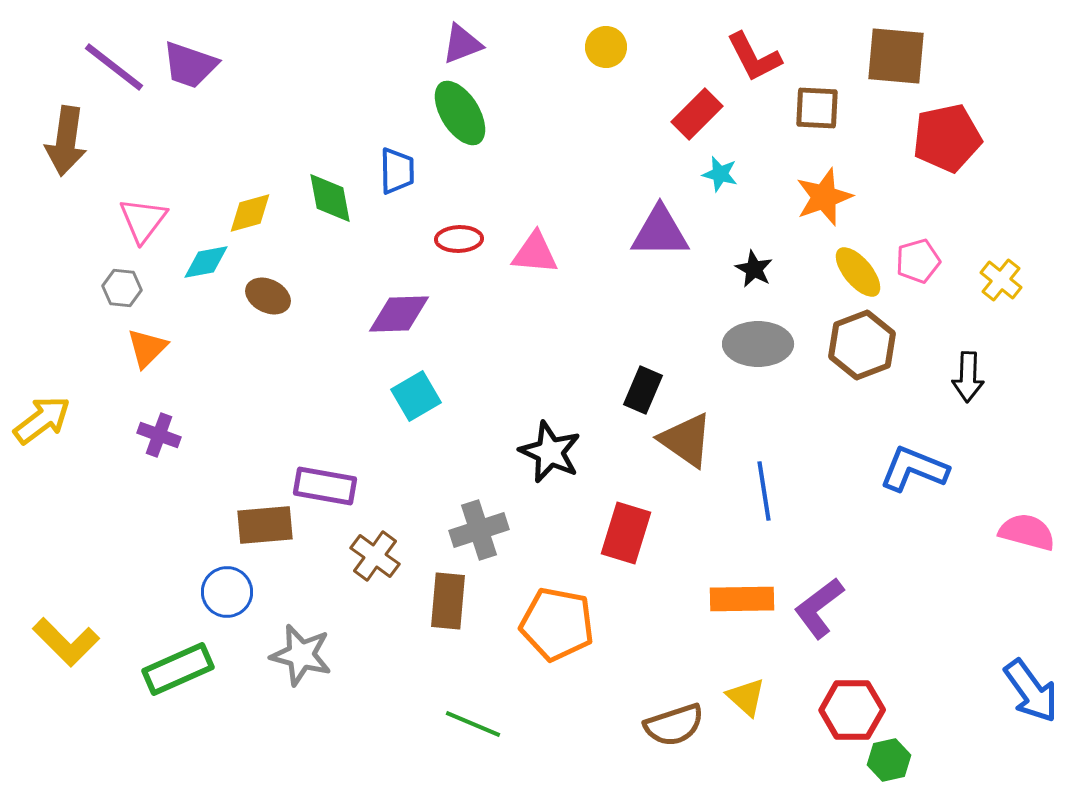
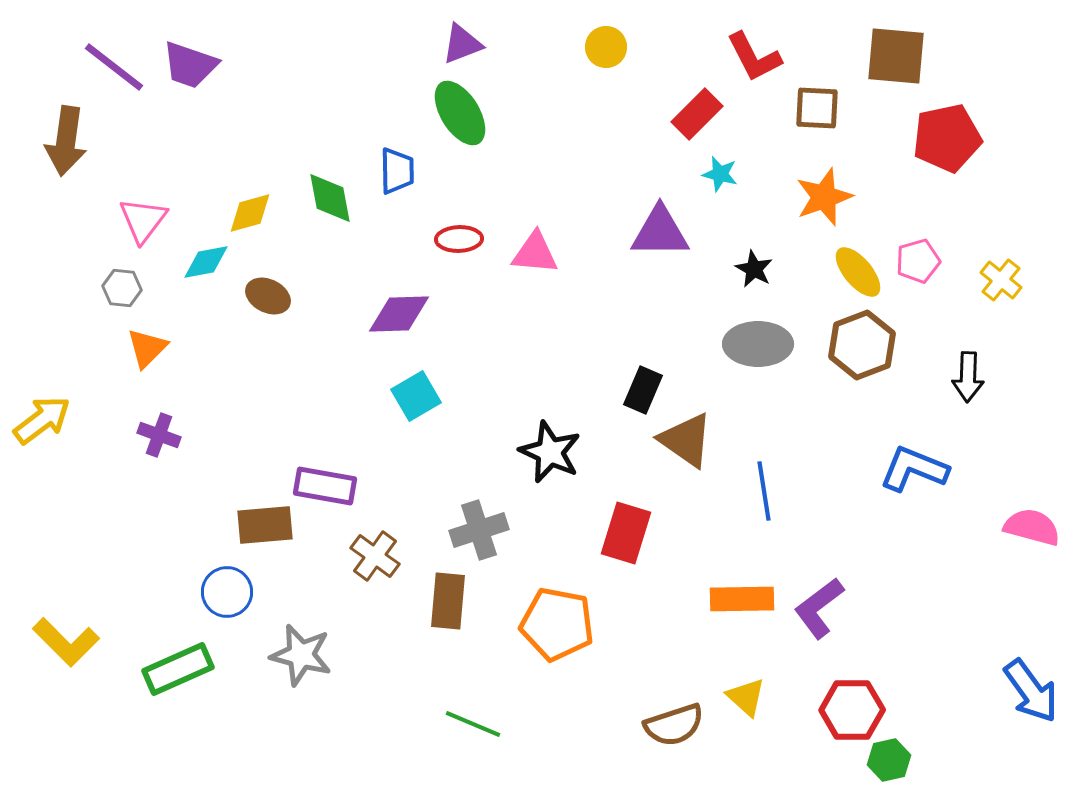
pink semicircle at (1027, 532): moved 5 px right, 5 px up
